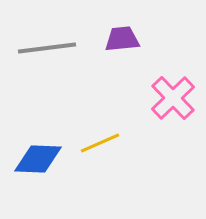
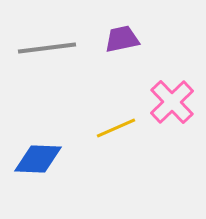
purple trapezoid: rotated 6 degrees counterclockwise
pink cross: moved 1 px left, 4 px down
yellow line: moved 16 px right, 15 px up
